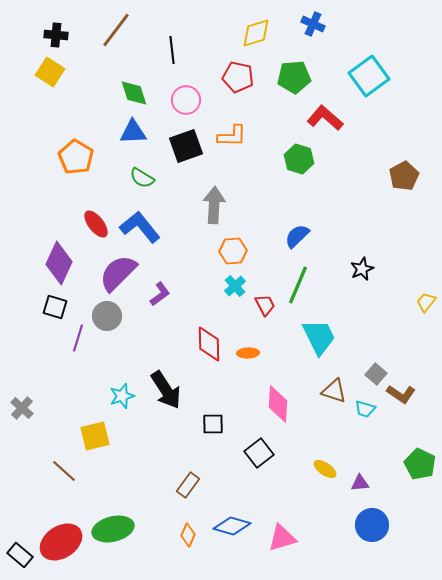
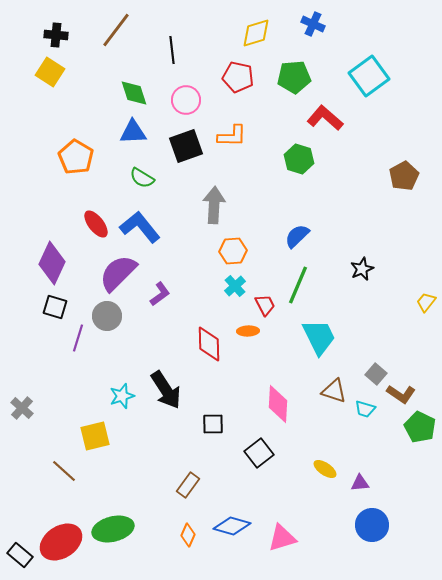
purple diamond at (59, 263): moved 7 px left
orange ellipse at (248, 353): moved 22 px up
green pentagon at (420, 464): moved 37 px up
